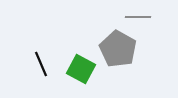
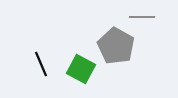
gray line: moved 4 px right
gray pentagon: moved 2 px left, 3 px up
